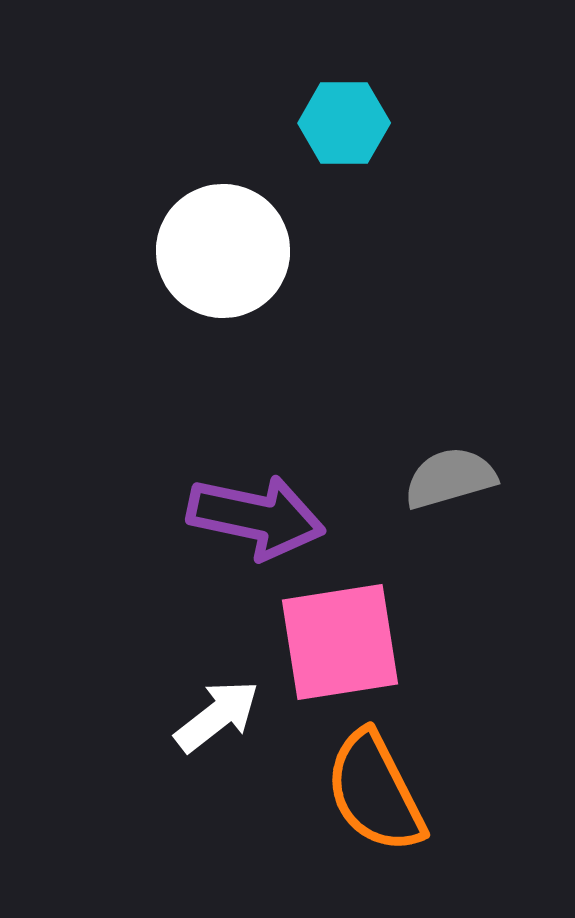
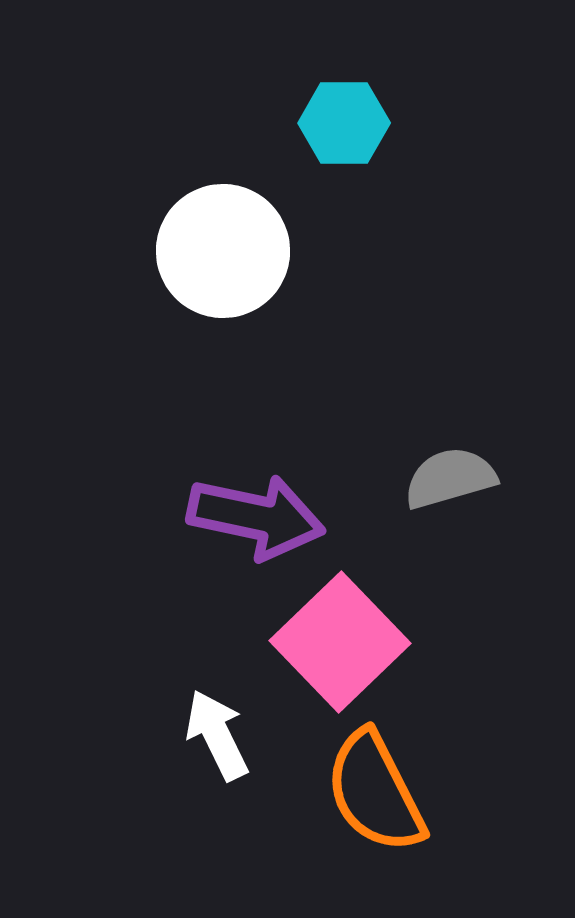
pink square: rotated 35 degrees counterclockwise
white arrow: moved 19 px down; rotated 78 degrees counterclockwise
